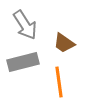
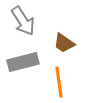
gray arrow: moved 2 px left, 4 px up
